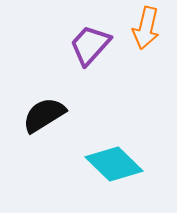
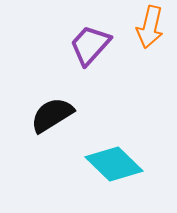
orange arrow: moved 4 px right, 1 px up
black semicircle: moved 8 px right
